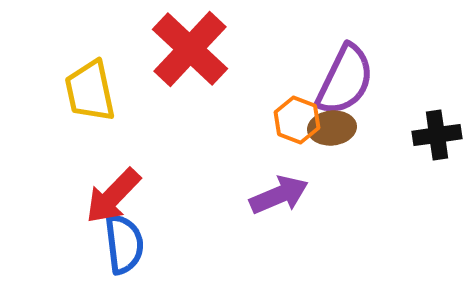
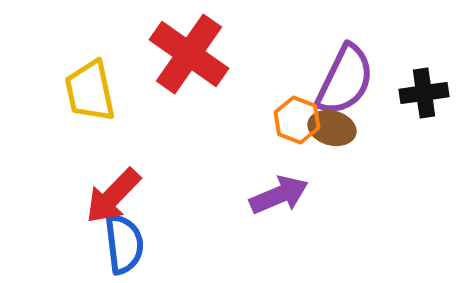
red cross: moved 1 px left, 5 px down; rotated 8 degrees counterclockwise
brown ellipse: rotated 21 degrees clockwise
black cross: moved 13 px left, 42 px up
